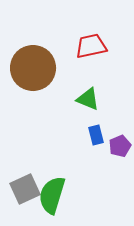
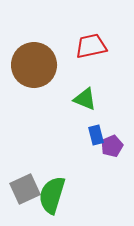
brown circle: moved 1 px right, 3 px up
green triangle: moved 3 px left
purple pentagon: moved 8 px left
